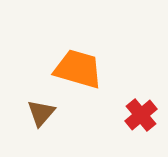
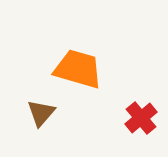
red cross: moved 3 px down
